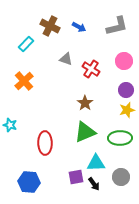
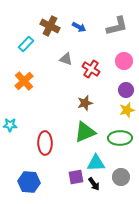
brown star: rotated 21 degrees clockwise
cyan star: rotated 16 degrees counterclockwise
